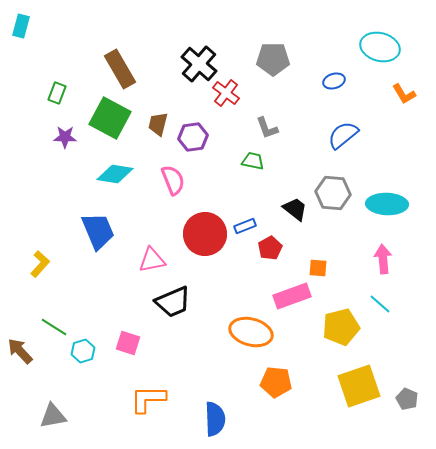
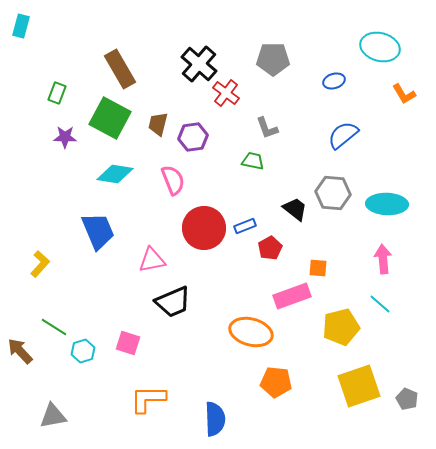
red circle at (205, 234): moved 1 px left, 6 px up
